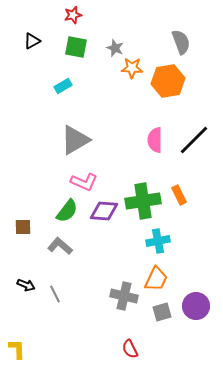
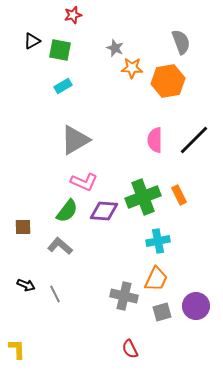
green square: moved 16 px left, 3 px down
green cross: moved 4 px up; rotated 12 degrees counterclockwise
